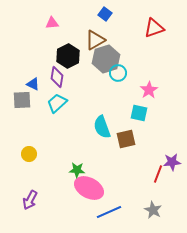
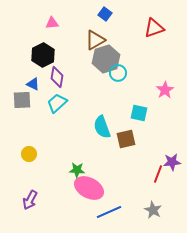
black hexagon: moved 25 px left, 1 px up
pink star: moved 16 px right
